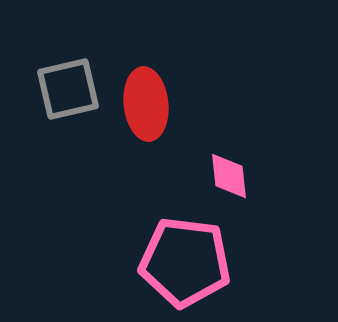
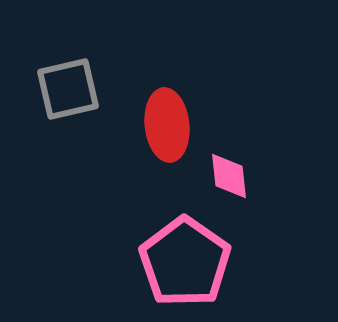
red ellipse: moved 21 px right, 21 px down
pink pentagon: rotated 28 degrees clockwise
